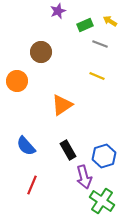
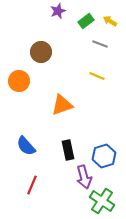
green rectangle: moved 1 px right, 4 px up; rotated 14 degrees counterclockwise
orange circle: moved 2 px right
orange triangle: rotated 15 degrees clockwise
black rectangle: rotated 18 degrees clockwise
